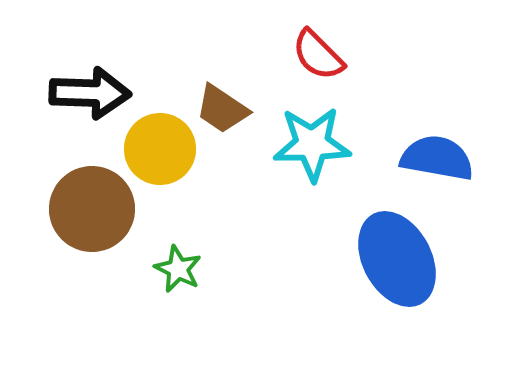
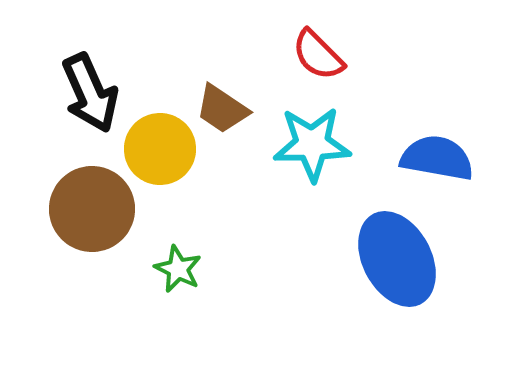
black arrow: rotated 64 degrees clockwise
